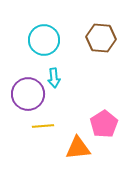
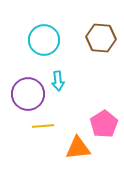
cyan arrow: moved 4 px right, 3 px down
